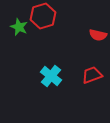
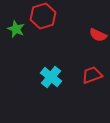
green star: moved 3 px left, 2 px down
red semicircle: rotated 12 degrees clockwise
cyan cross: moved 1 px down
